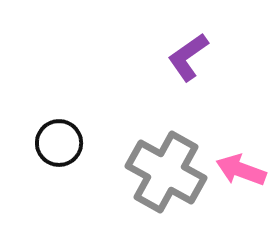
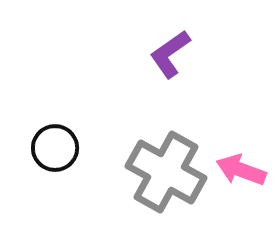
purple L-shape: moved 18 px left, 3 px up
black circle: moved 4 px left, 5 px down
